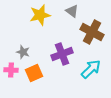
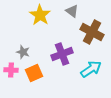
yellow star: rotated 25 degrees counterclockwise
cyan arrow: rotated 10 degrees clockwise
